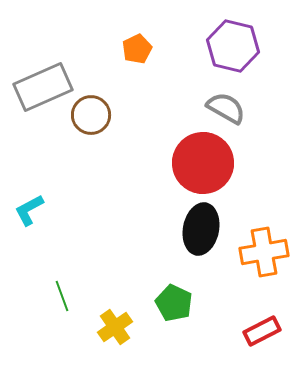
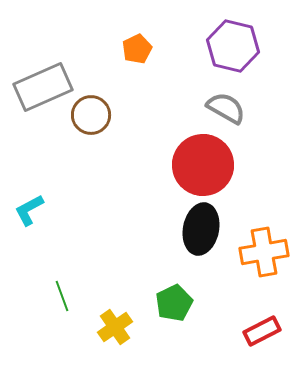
red circle: moved 2 px down
green pentagon: rotated 21 degrees clockwise
